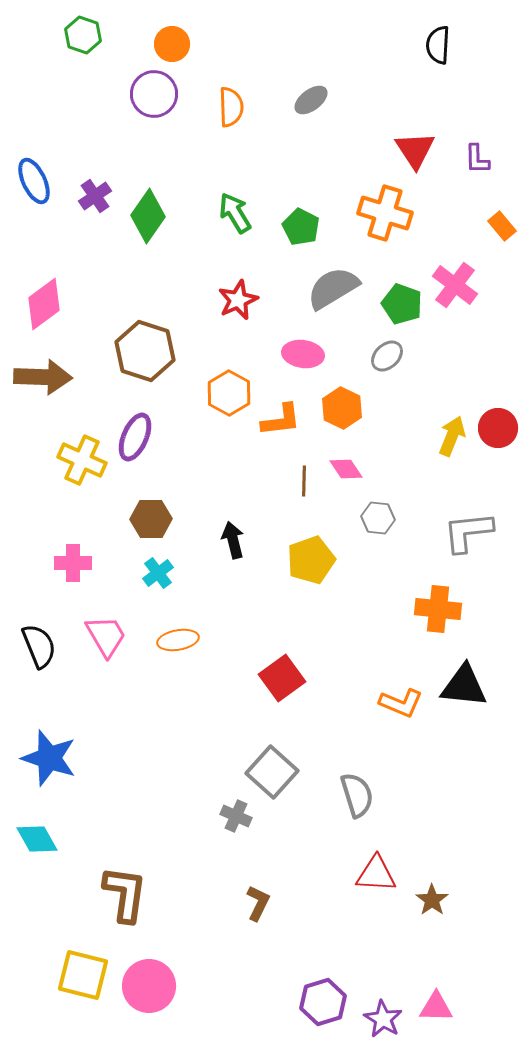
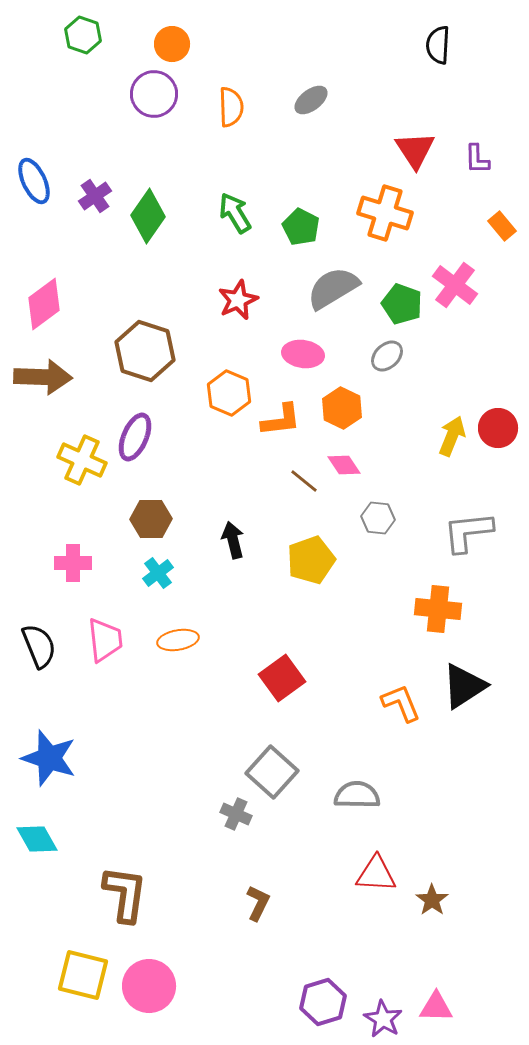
orange hexagon at (229, 393): rotated 6 degrees counterclockwise
pink diamond at (346, 469): moved 2 px left, 4 px up
brown line at (304, 481): rotated 52 degrees counterclockwise
pink trapezoid at (106, 636): moved 1 px left, 4 px down; rotated 24 degrees clockwise
black triangle at (464, 686): rotated 39 degrees counterclockwise
orange L-shape at (401, 703): rotated 135 degrees counterclockwise
gray semicircle at (357, 795): rotated 72 degrees counterclockwise
gray cross at (236, 816): moved 2 px up
